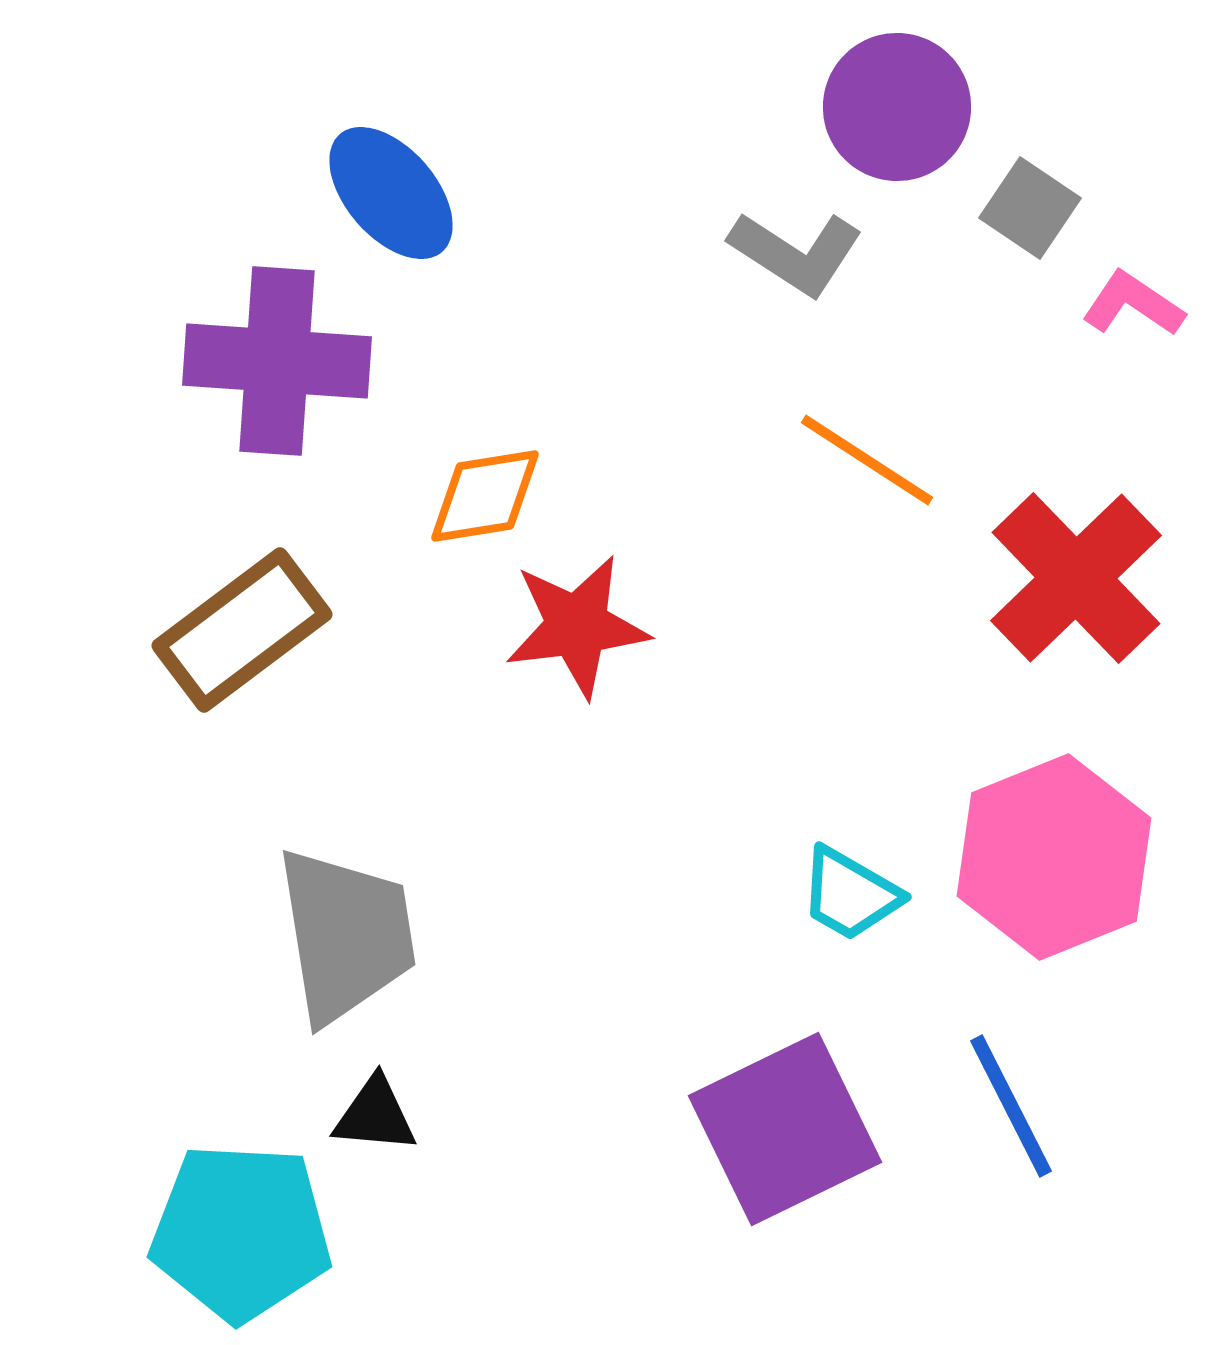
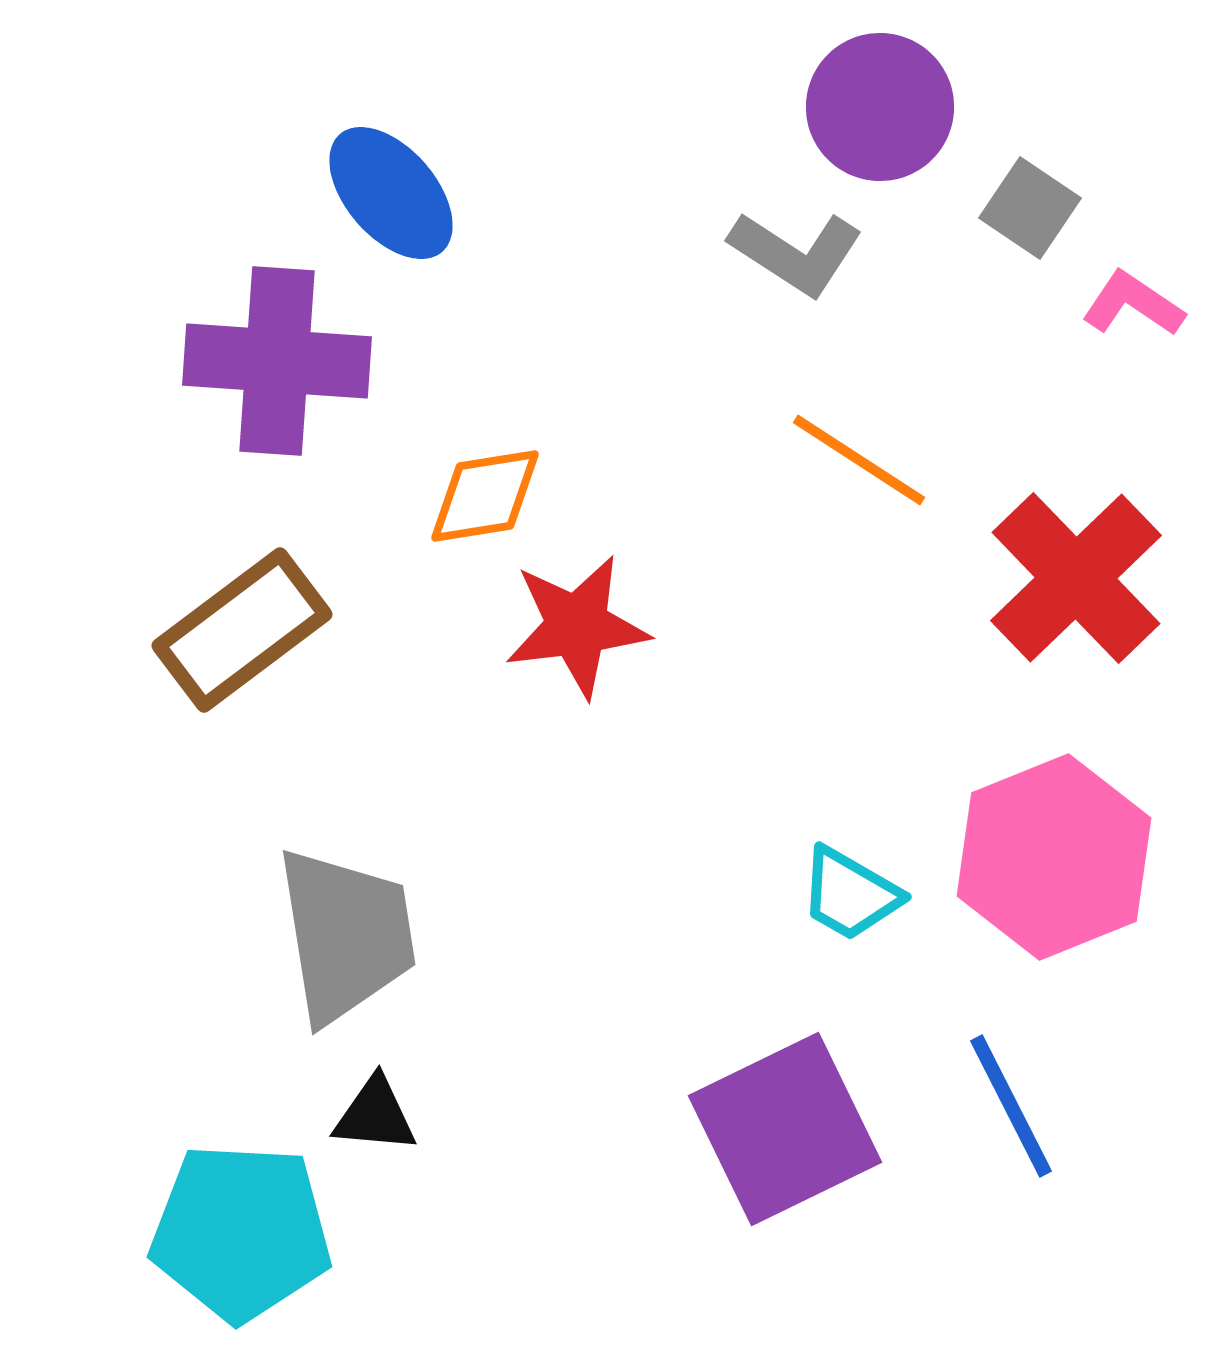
purple circle: moved 17 px left
orange line: moved 8 px left
